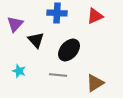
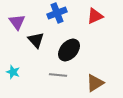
blue cross: rotated 24 degrees counterclockwise
purple triangle: moved 2 px right, 2 px up; rotated 18 degrees counterclockwise
cyan star: moved 6 px left, 1 px down
